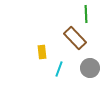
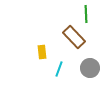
brown rectangle: moved 1 px left, 1 px up
